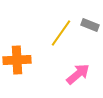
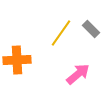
gray rectangle: moved 1 px right, 4 px down; rotated 24 degrees clockwise
